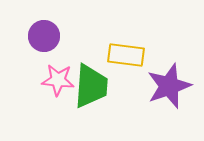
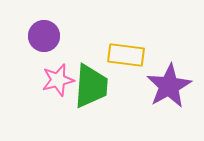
pink star: rotated 20 degrees counterclockwise
purple star: rotated 9 degrees counterclockwise
